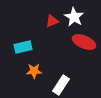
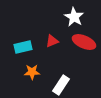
red triangle: moved 20 px down
orange star: moved 2 px left, 1 px down
